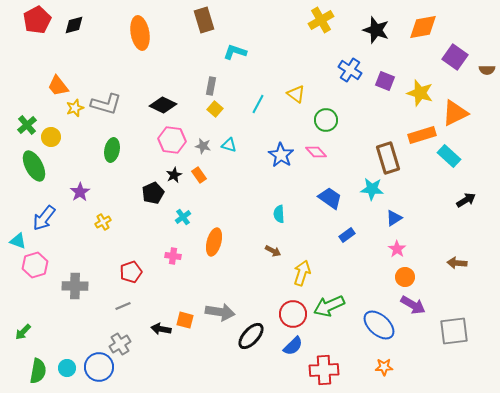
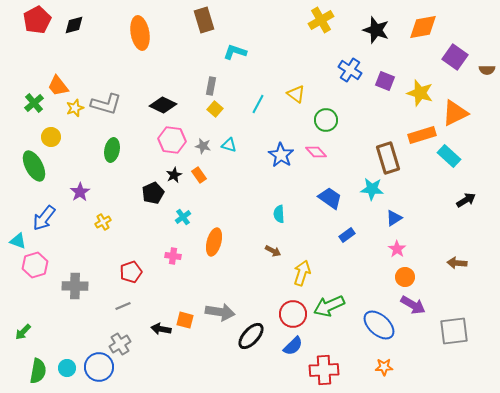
green cross at (27, 125): moved 7 px right, 22 px up
